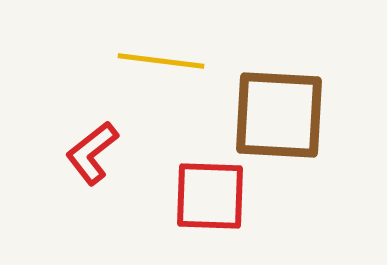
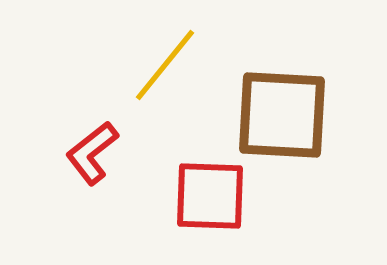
yellow line: moved 4 px right, 4 px down; rotated 58 degrees counterclockwise
brown square: moved 3 px right
